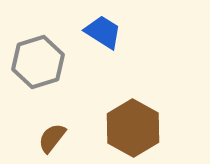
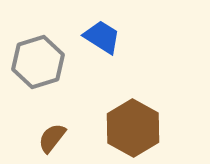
blue trapezoid: moved 1 px left, 5 px down
